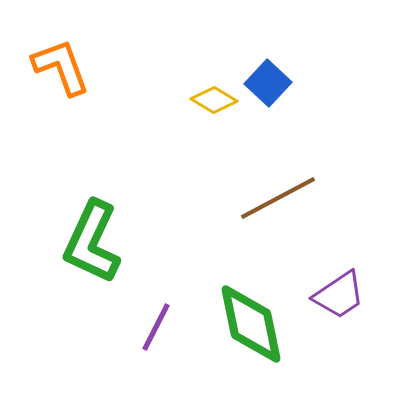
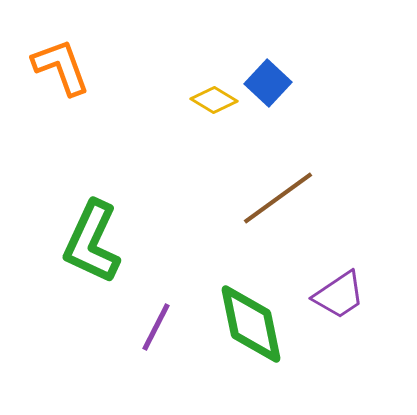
brown line: rotated 8 degrees counterclockwise
